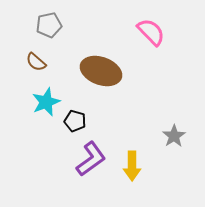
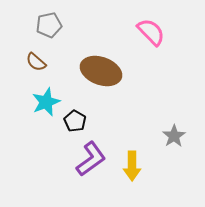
black pentagon: rotated 15 degrees clockwise
